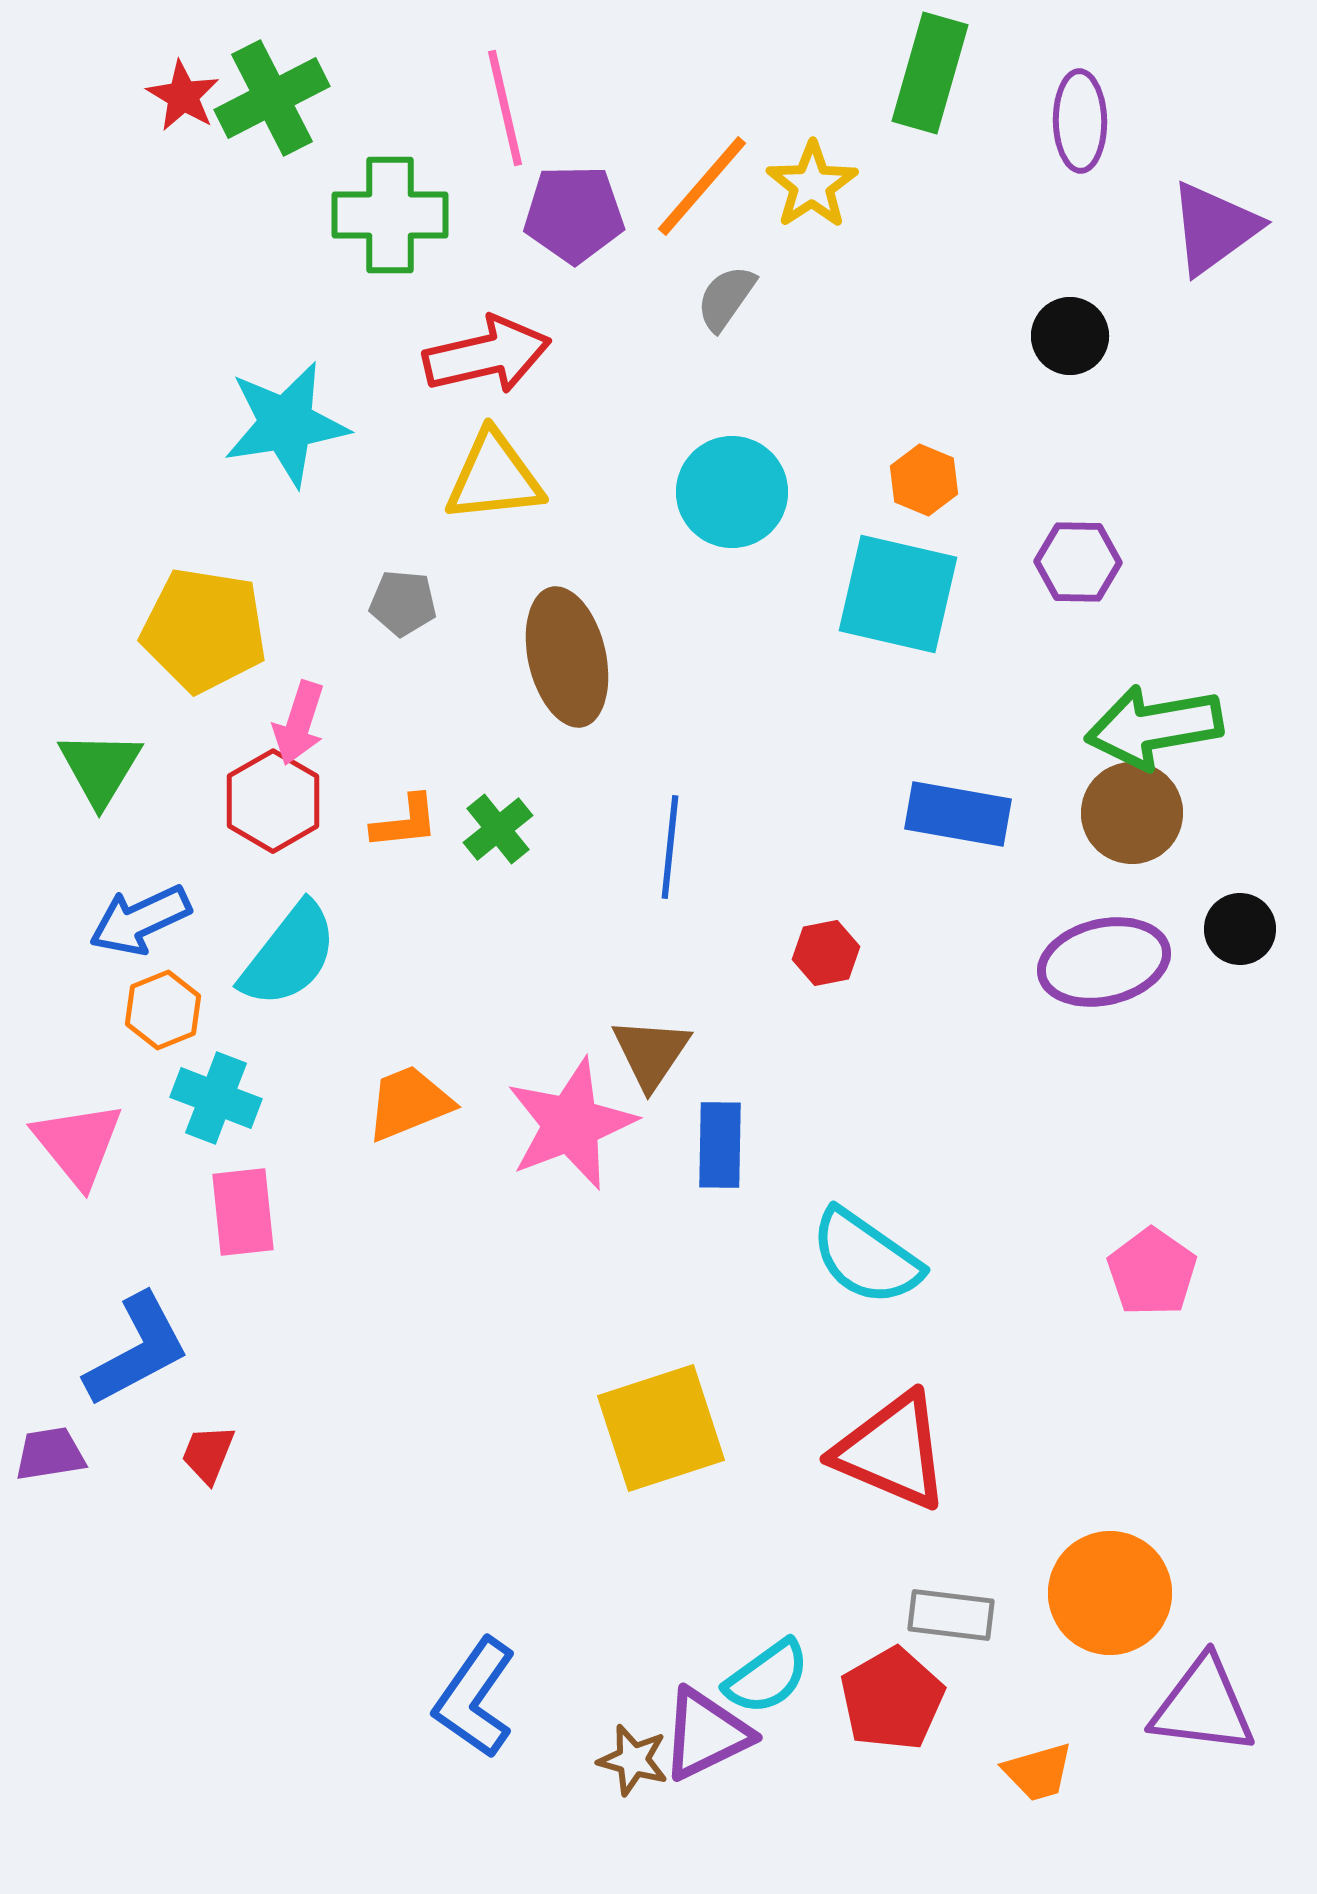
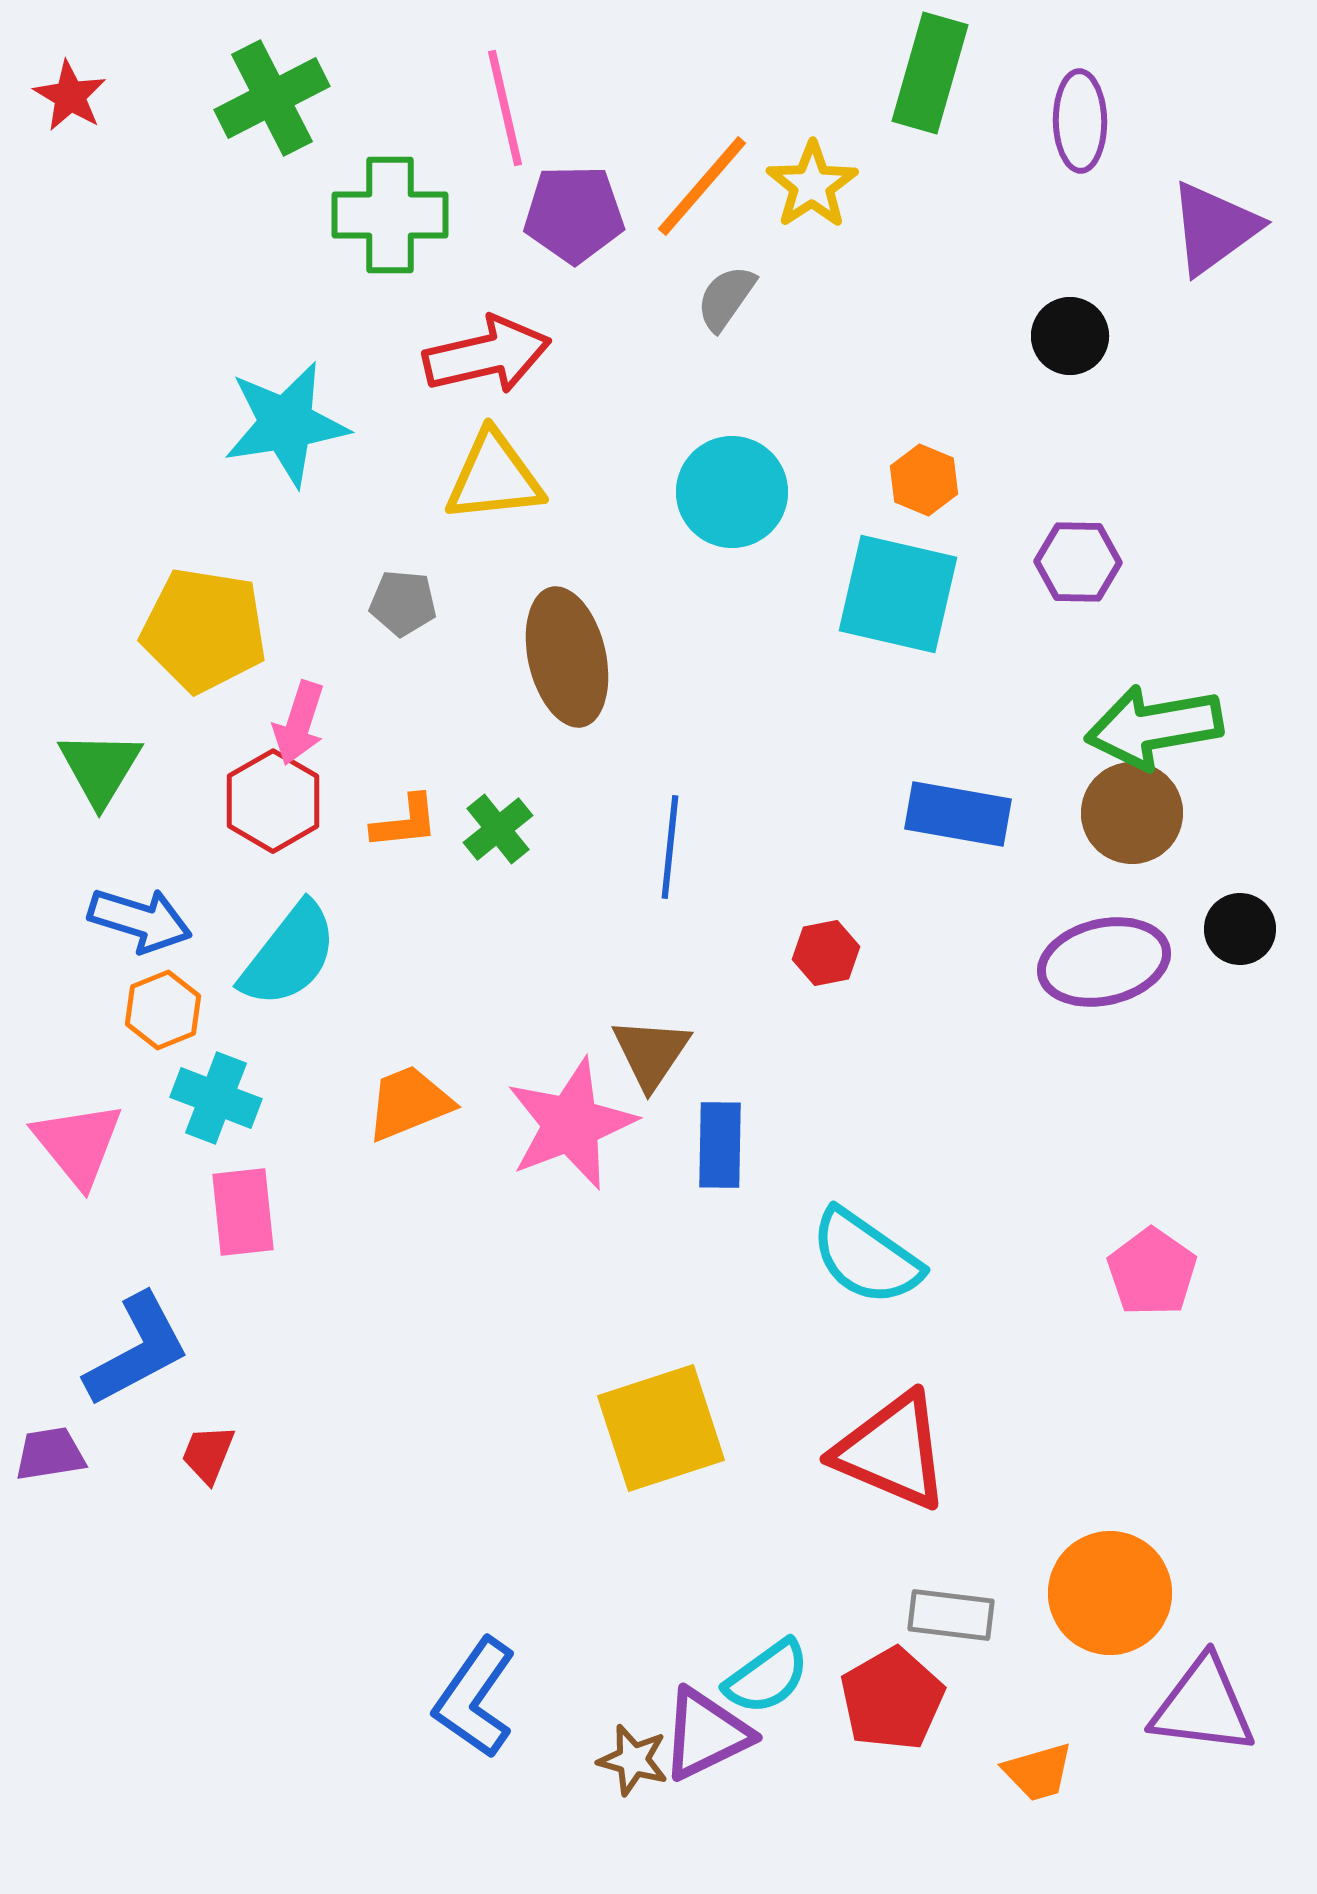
red star at (183, 96): moved 113 px left
blue arrow at (140, 920): rotated 138 degrees counterclockwise
